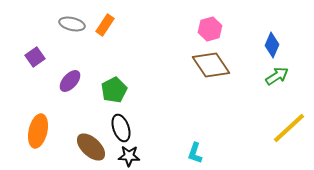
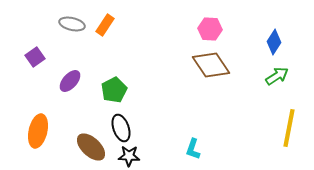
pink hexagon: rotated 20 degrees clockwise
blue diamond: moved 2 px right, 3 px up; rotated 10 degrees clockwise
yellow line: rotated 36 degrees counterclockwise
cyan L-shape: moved 2 px left, 4 px up
